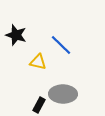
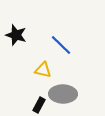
yellow triangle: moved 5 px right, 8 px down
